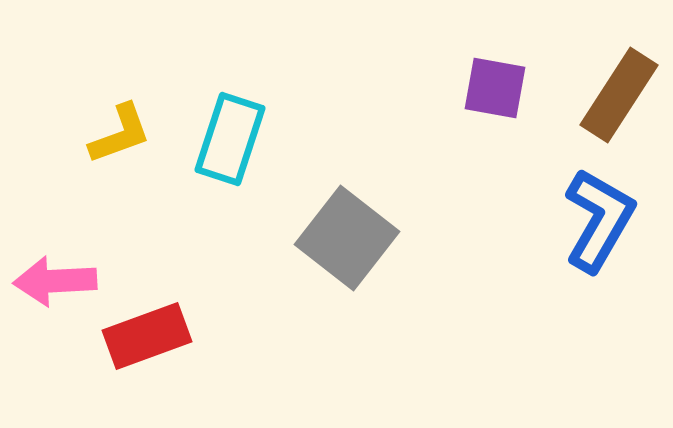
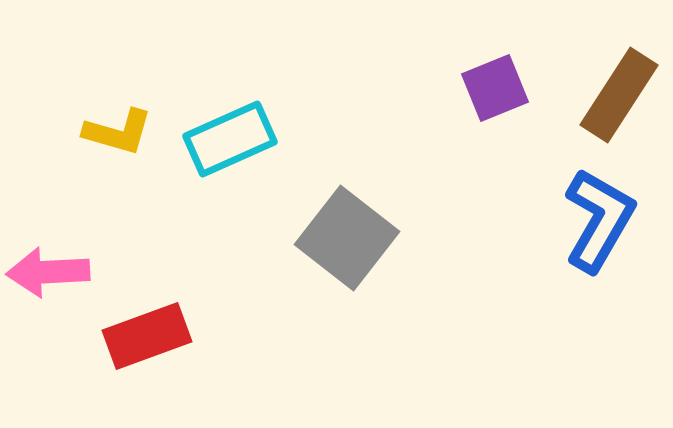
purple square: rotated 32 degrees counterclockwise
yellow L-shape: moved 2 px left, 2 px up; rotated 36 degrees clockwise
cyan rectangle: rotated 48 degrees clockwise
pink arrow: moved 7 px left, 9 px up
